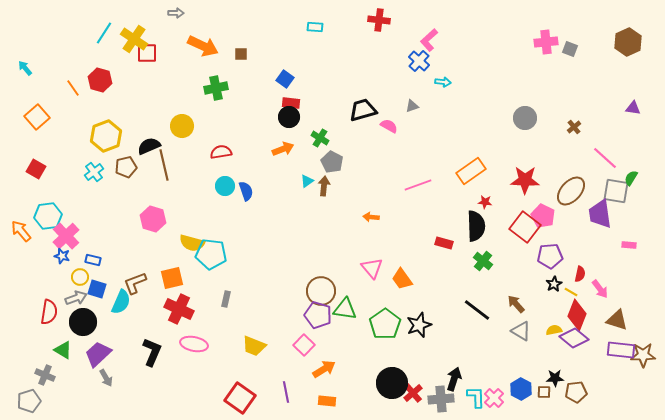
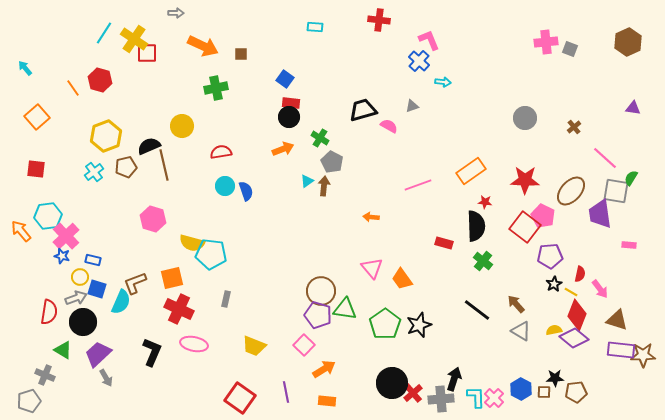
pink L-shape at (429, 40): rotated 110 degrees clockwise
red square at (36, 169): rotated 24 degrees counterclockwise
